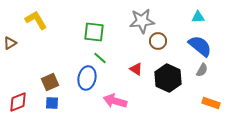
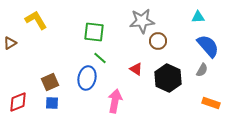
blue semicircle: moved 8 px right; rotated 10 degrees clockwise
pink arrow: rotated 85 degrees clockwise
